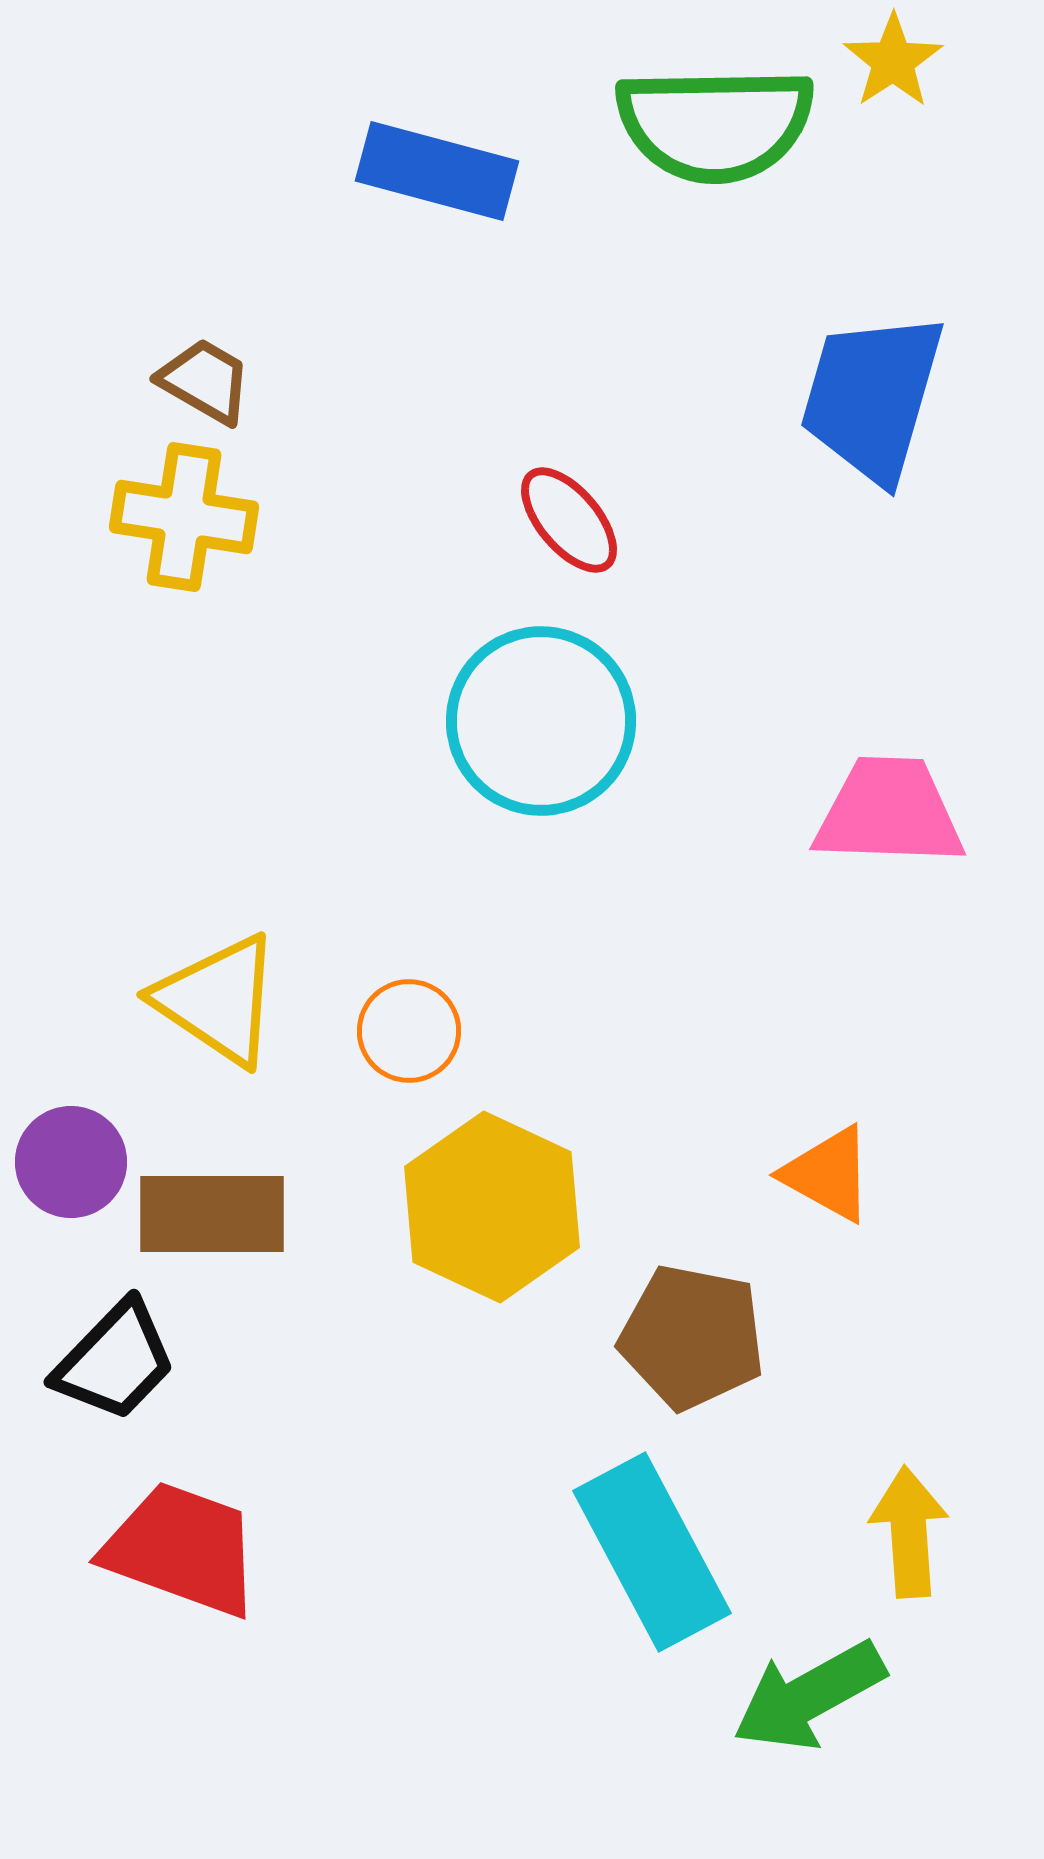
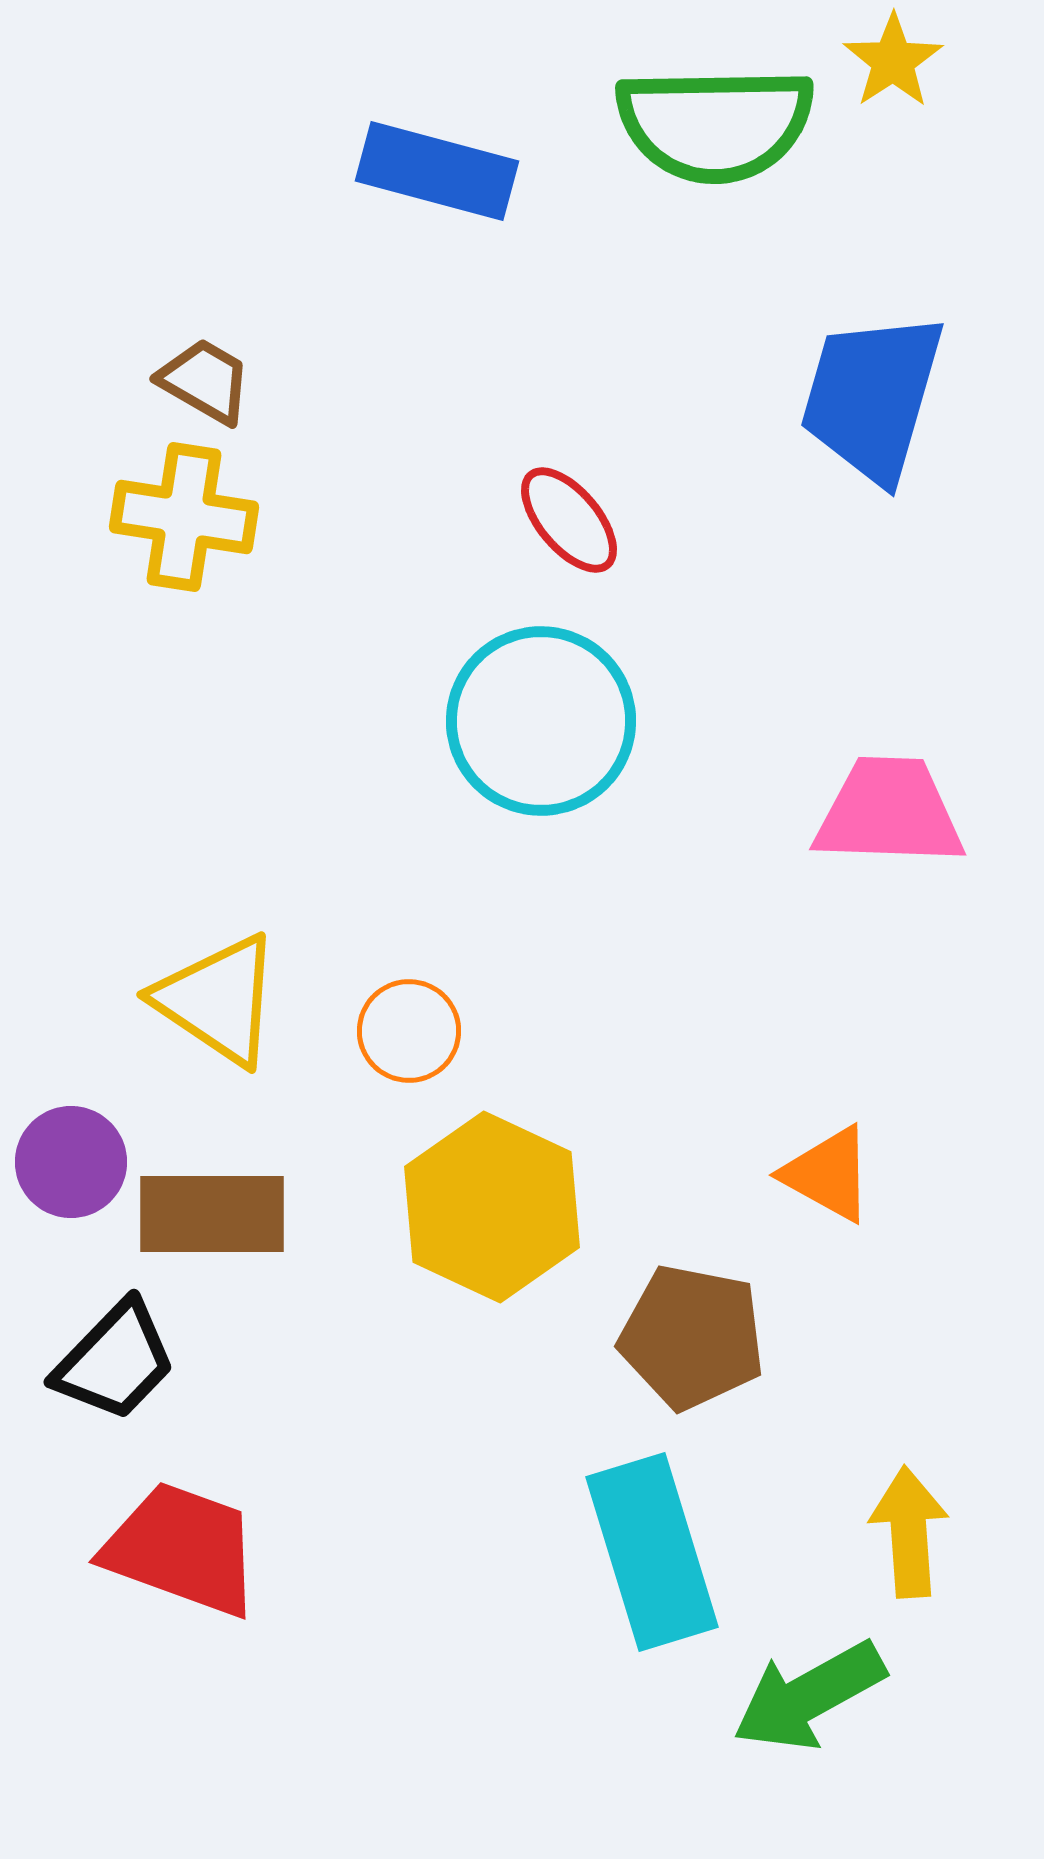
cyan rectangle: rotated 11 degrees clockwise
